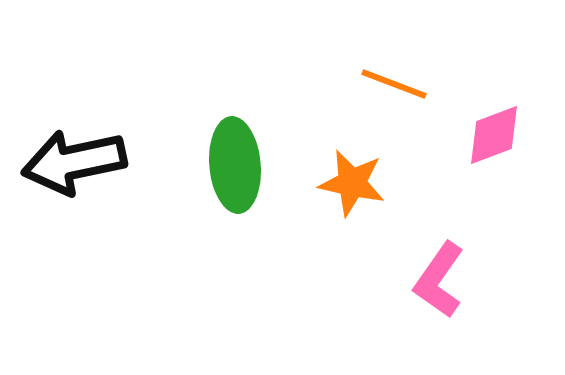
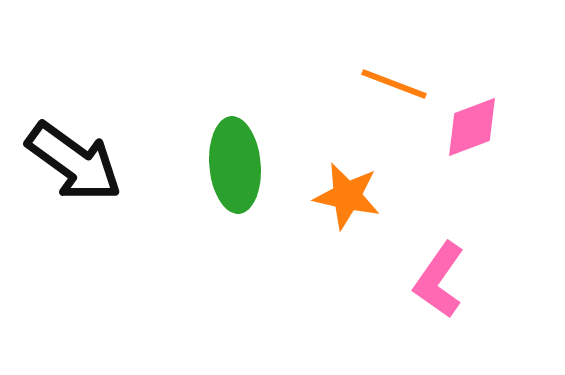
pink diamond: moved 22 px left, 8 px up
black arrow: rotated 132 degrees counterclockwise
orange star: moved 5 px left, 13 px down
